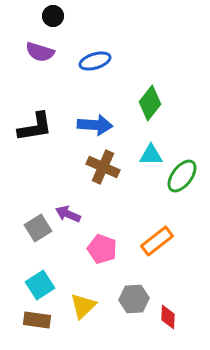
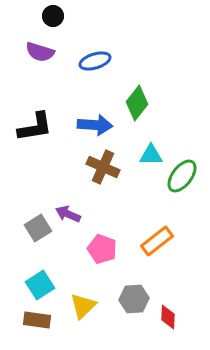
green diamond: moved 13 px left
